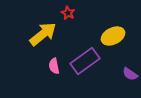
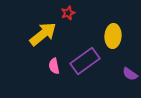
red star: rotated 24 degrees clockwise
yellow ellipse: rotated 60 degrees counterclockwise
